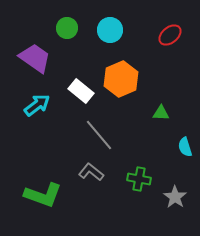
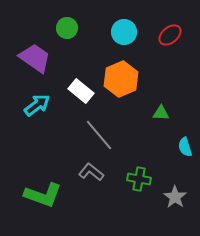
cyan circle: moved 14 px right, 2 px down
